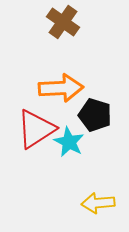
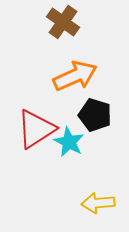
orange arrow: moved 14 px right, 12 px up; rotated 21 degrees counterclockwise
